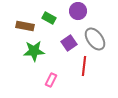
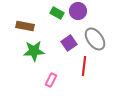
green rectangle: moved 8 px right, 5 px up
